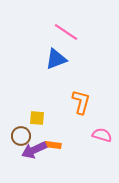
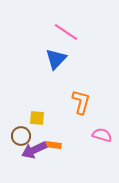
blue triangle: rotated 25 degrees counterclockwise
